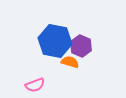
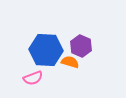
blue hexagon: moved 9 px left, 9 px down; rotated 8 degrees counterclockwise
pink semicircle: moved 2 px left, 7 px up
